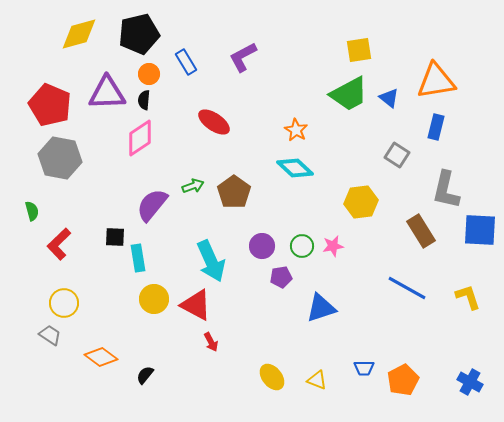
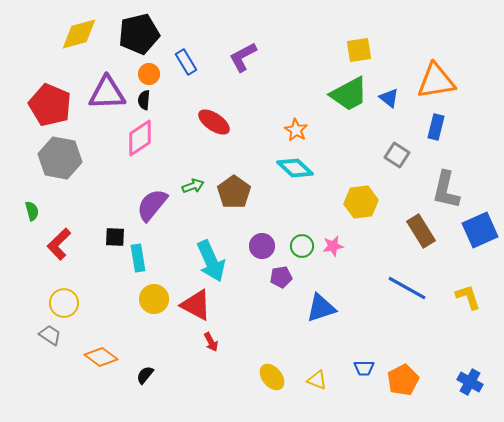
blue square at (480, 230): rotated 27 degrees counterclockwise
